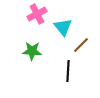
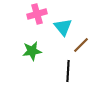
pink cross: rotated 12 degrees clockwise
green star: rotated 12 degrees counterclockwise
